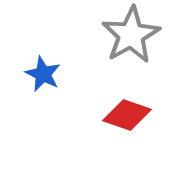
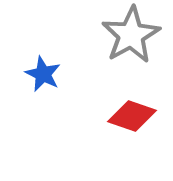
red diamond: moved 5 px right, 1 px down
